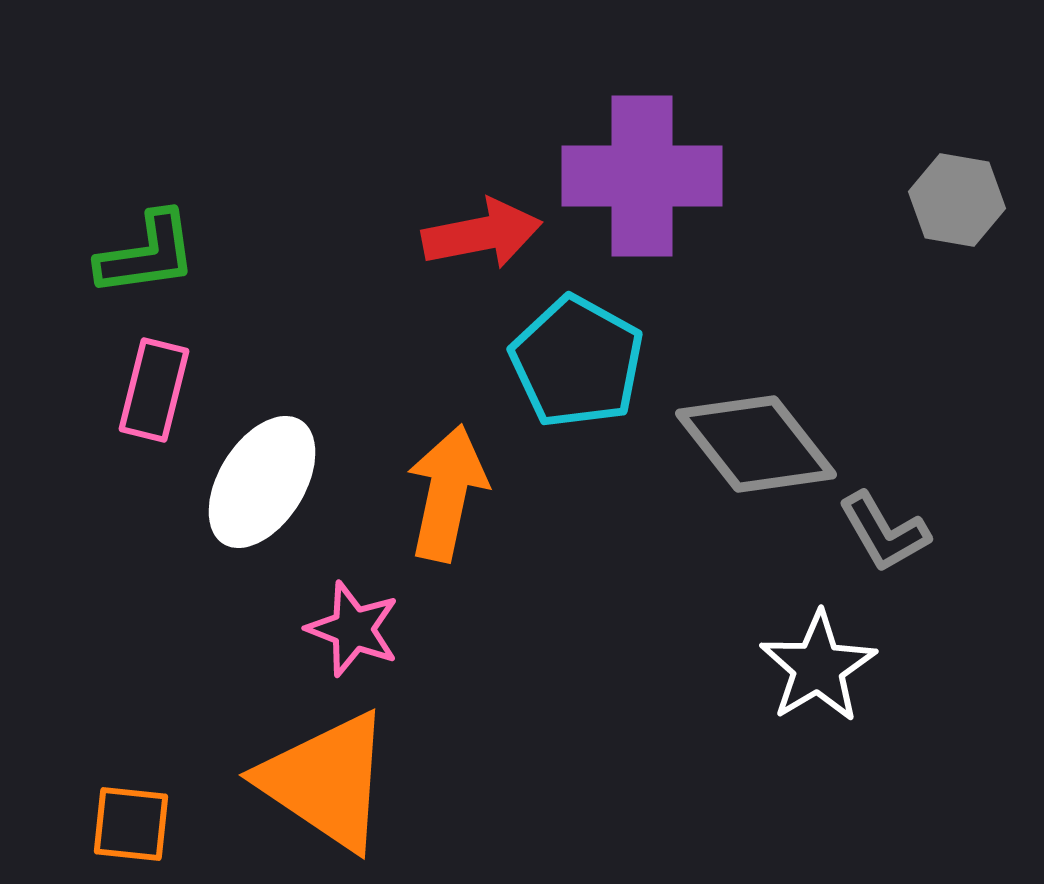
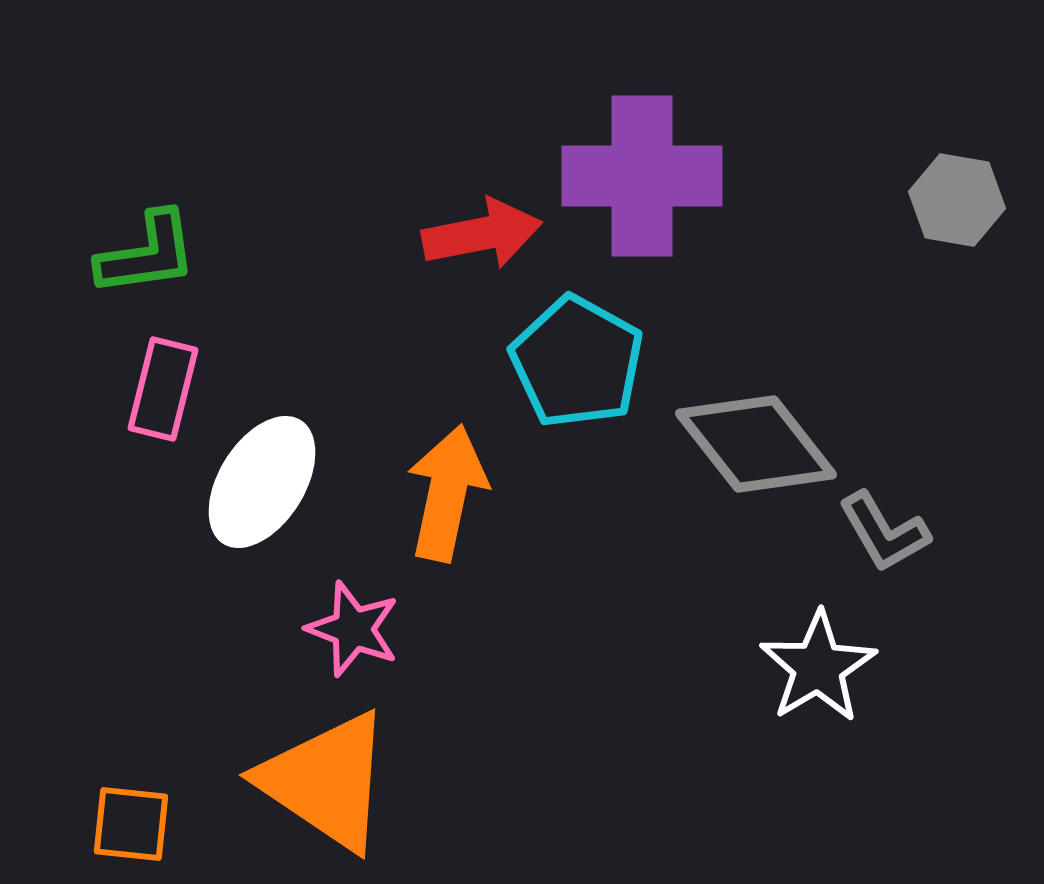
pink rectangle: moved 9 px right, 1 px up
